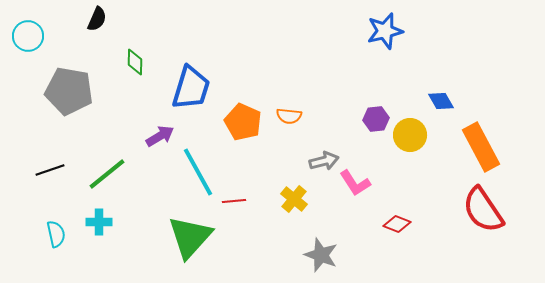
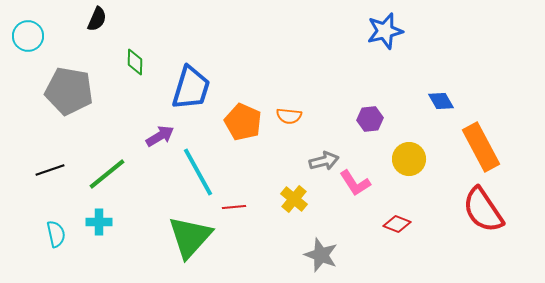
purple hexagon: moved 6 px left
yellow circle: moved 1 px left, 24 px down
red line: moved 6 px down
